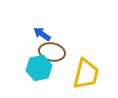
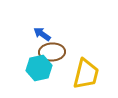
brown ellipse: rotated 15 degrees counterclockwise
